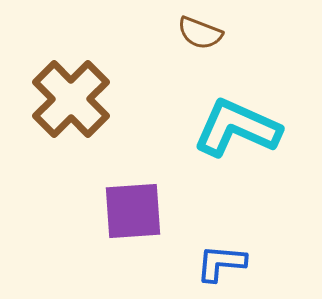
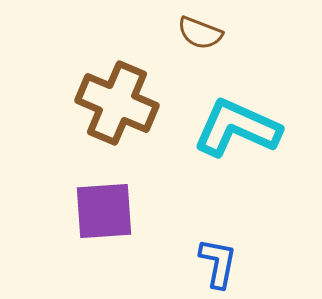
brown cross: moved 46 px right, 4 px down; rotated 22 degrees counterclockwise
purple square: moved 29 px left
blue L-shape: moved 3 px left; rotated 96 degrees clockwise
